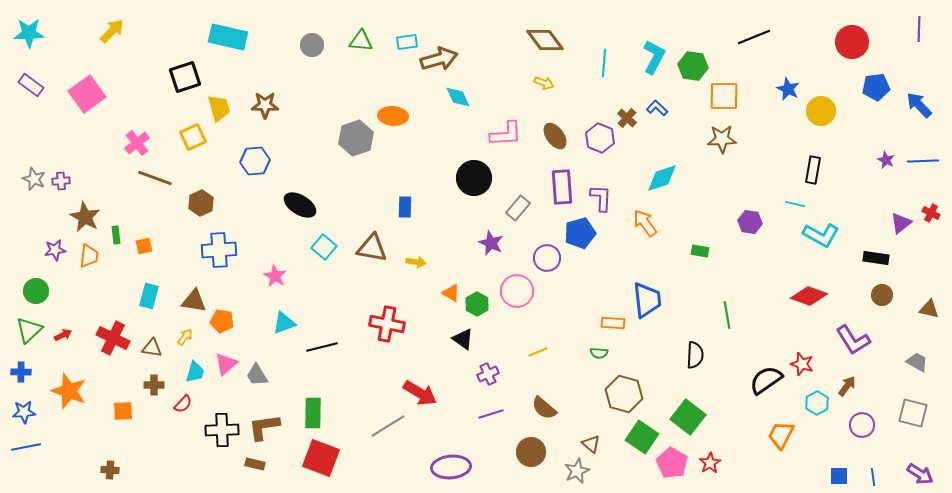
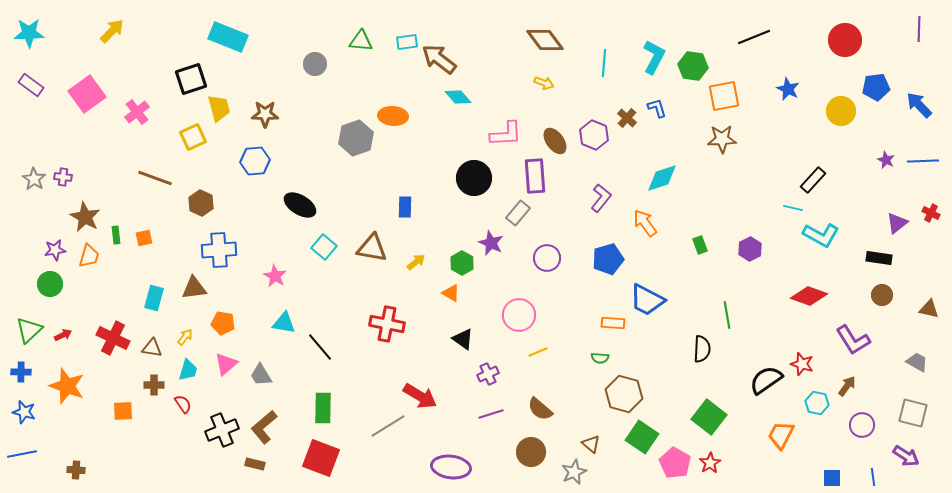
cyan rectangle at (228, 37): rotated 9 degrees clockwise
red circle at (852, 42): moved 7 px left, 2 px up
gray circle at (312, 45): moved 3 px right, 19 px down
brown arrow at (439, 59): rotated 126 degrees counterclockwise
black square at (185, 77): moved 6 px right, 2 px down
orange square at (724, 96): rotated 12 degrees counterclockwise
cyan diamond at (458, 97): rotated 16 degrees counterclockwise
brown star at (265, 105): moved 9 px down
blue L-shape at (657, 108): rotated 30 degrees clockwise
yellow circle at (821, 111): moved 20 px right
brown ellipse at (555, 136): moved 5 px down
purple hexagon at (600, 138): moved 6 px left, 3 px up
pink cross at (137, 143): moved 31 px up
black rectangle at (813, 170): moved 10 px down; rotated 32 degrees clockwise
gray star at (34, 179): rotated 10 degrees clockwise
purple cross at (61, 181): moved 2 px right, 4 px up; rotated 12 degrees clockwise
purple rectangle at (562, 187): moved 27 px left, 11 px up
purple L-shape at (601, 198): rotated 36 degrees clockwise
brown hexagon at (201, 203): rotated 10 degrees counterclockwise
cyan line at (795, 204): moved 2 px left, 4 px down
gray rectangle at (518, 208): moved 5 px down
purple hexagon at (750, 222): moved 27 px down; rotated 25 degrees clockwise
purple triangle at (901, 223): moved 4 px left
blue pentagon at (580, 233): moved 28 px right, 26 px down
orange square at (144, 246): moved 8 px up
green rectangle at (700, 251): moved 6 px up; rotated 60 degrees clockwise
orange trapezoid at (89, 256): rotated 10 degrees clockwise
black rectangle at (876, 258): moved 3 px right
yellow arrow at (416, 262): rotated 48 degrees counterclockwise
green circle at (36, 291): moved 14 px right, 7 px up
pink circle at (517, 291): moved 2 px right, 24 px down
cyan rectangle at (149, 296): moved 5 px right, 2 px down
blue trapezoid at (647, 300): rotated 123 degrees clockwise
brown triangle at (194, 301): moved 13 px up; rotated 16 degrees counterclockwise
green hexagon at (477, 304): moved 15 px left, 41 px up
orange pentagon at (222, 321): moved 1 px right, 2 px down
cyan triangle at (284, 323): rotated 30 degrees clockwise
black line at (322, 347): moved 2 px left; rotated 64 degrees clockwise
green semicircle at (599, 353): moved 1 px right, 5 px down
black semicircle at (695, 355): moved 7 px right, 6 px up
cyan trapezoid at (195, 372): moved 7 px left, 2 px up
gray trapezoid at (257, 375): moved 4 px right
orange star at (69, 391): moved 2 px left, 5 px up
red arrow at (420, 393): moved 3 px down
cyan hexagon at (817, 403): rotated 20 degrees counterclockwise
red semicircle at (183, 404): rotated 78 degrees counterclockwise
brown semicircle at (544, 408): moved 4 px left, 1 px down
blue star at (24, 412): rotated 20 degrees clockwise
green rectangle at (313, 413): moved 10 px right, 5 px up
green square at (688, 417): moved 21 px right
brown L-shape at (264, 427): rotated 32 degrees counterclockwise
black cross at (222, 430): rotated 20 degrees counterclockwise
blue line at (26, 447): moved 4 px left, 7 px down
pink pentagon at (672, 463): moved 3 px right
purple ellipse at (451, 467): rotated 12 degrees clockwise
brown cross at (110, 470): moved 34 px left
gray star at (577, 471): moved 3 px left, 1 px down
purple arrow at (920, 474): moved 14 px left, 18 px up
blue square at (839, 476): moved 7 px left, 2 px down
